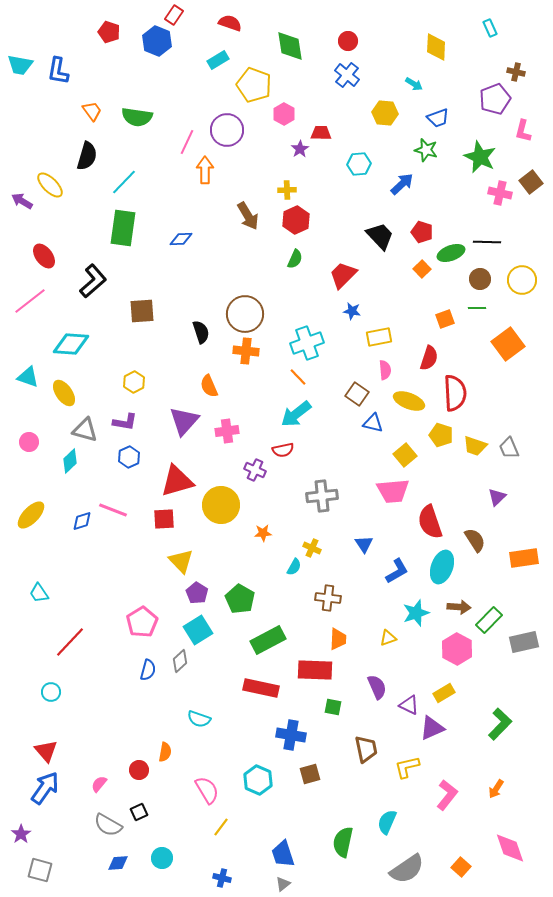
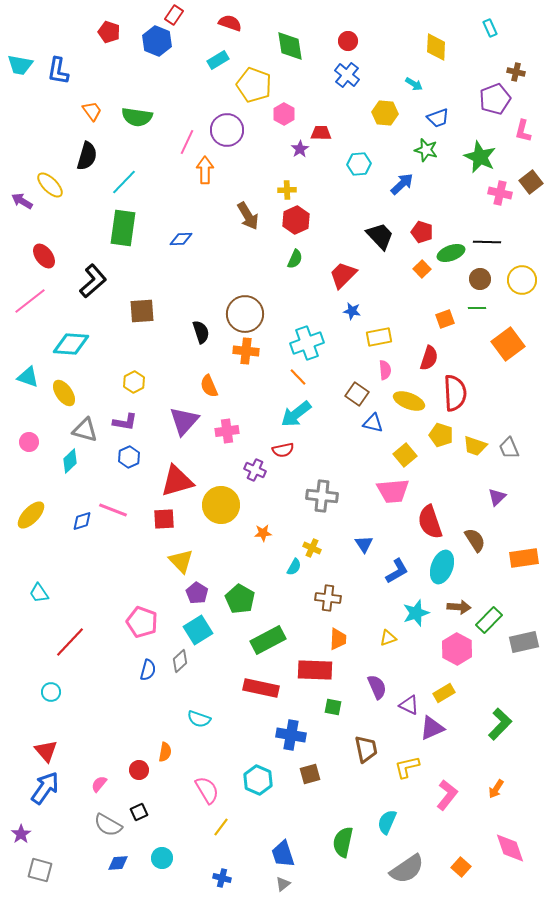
gray cross at (322, 496): rotated 12 degrees clockwise
pink pentagon at (142, 622): rotated 20 degrees counterclockwise
